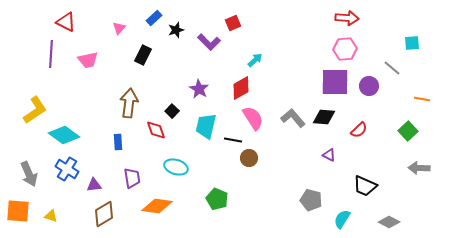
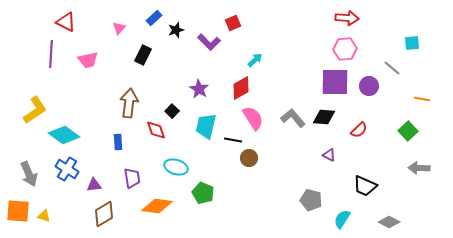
green pentagon at (217, 199): moved 14 px left, 6 px up
yellow triangle at (51, 216): moved 7 px left
